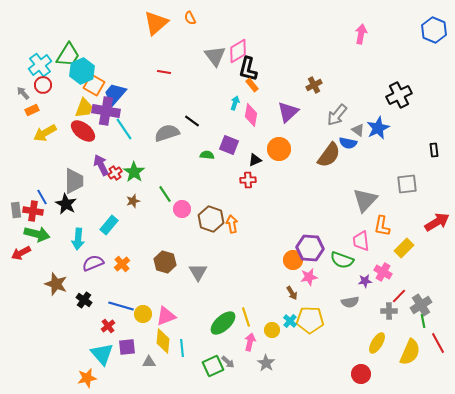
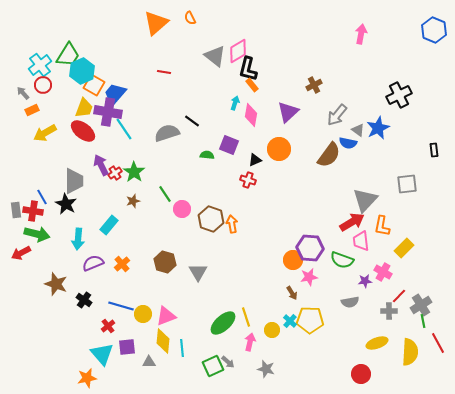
gray triangle at (215, 56): rotated 15 degrees counterclockwise
purple cross at (106, 111): moved 2 px right, 1 px down
red cross at (248, 180): rotated 21 degrees clockwise
red arrow at (437, 222): moved 85 px left
yellow ellipse at (377, 343): rotated 40 degrees clockwise
yellow semicircle at (410, 352): rotated 20 degrees counterclockwise
gray star at (266, 363): moved 6 px down; rotated 18 degrees counterclockwise
